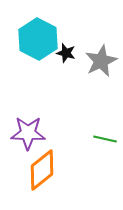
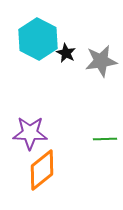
black star: rotated 12 degrees clockwise
gray star: rotated 16 degrees clockwise
purple star: moved 2 px right
green line: rotated 15 degrees counterclockwise
